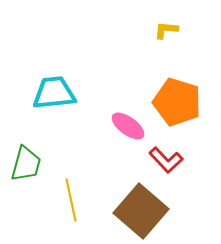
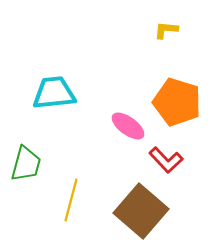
yellow line: rotated 27 degrees clockwise
